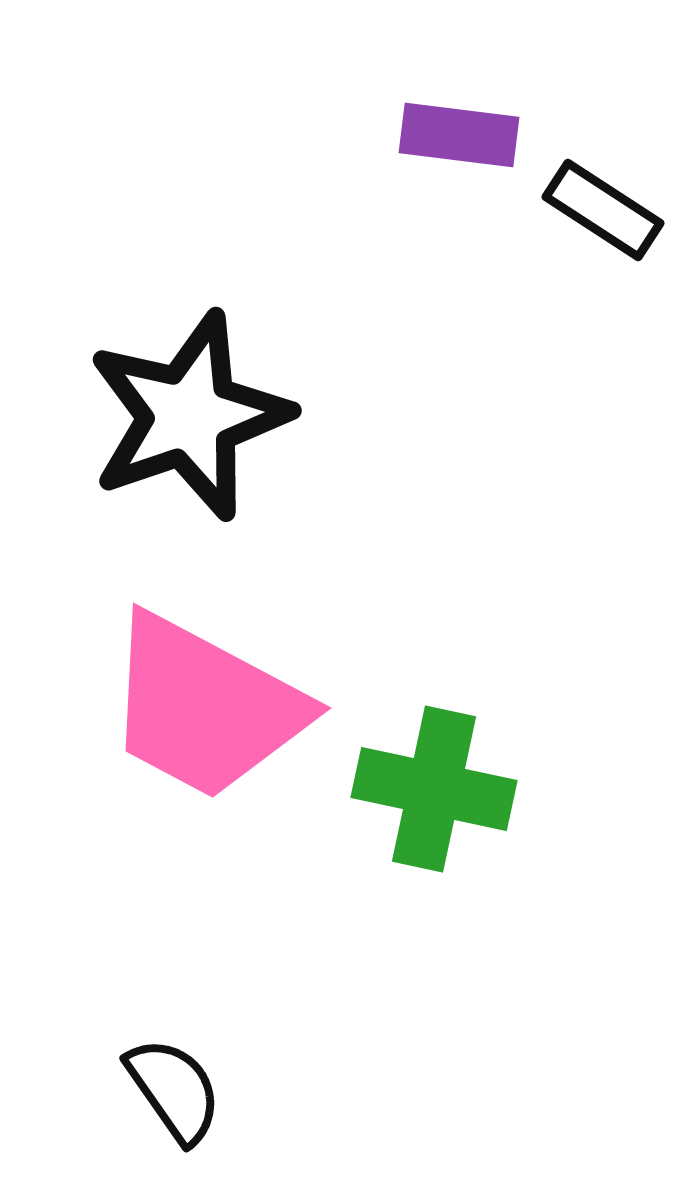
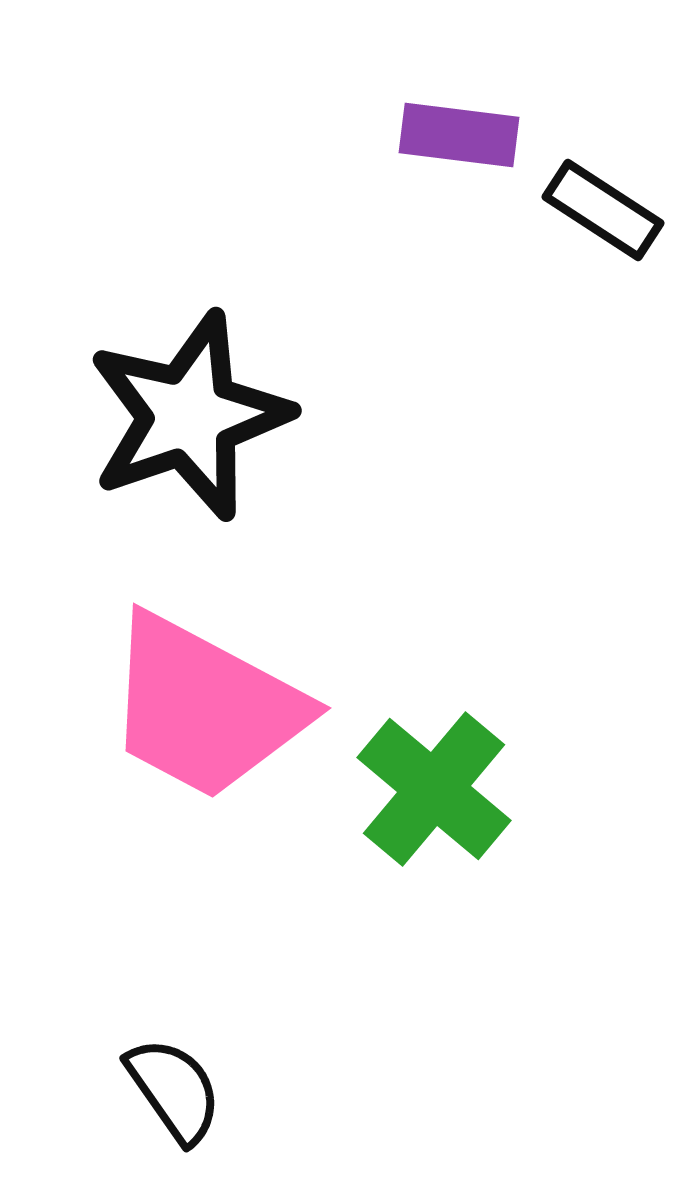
green cross: rotated 28 degrees clockwise
